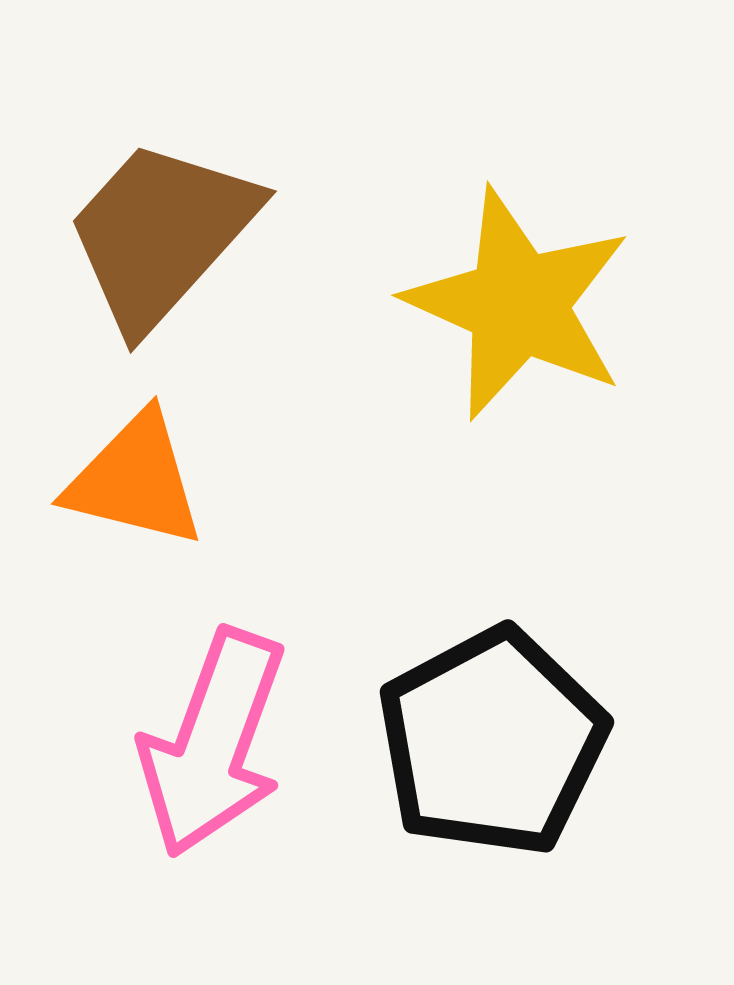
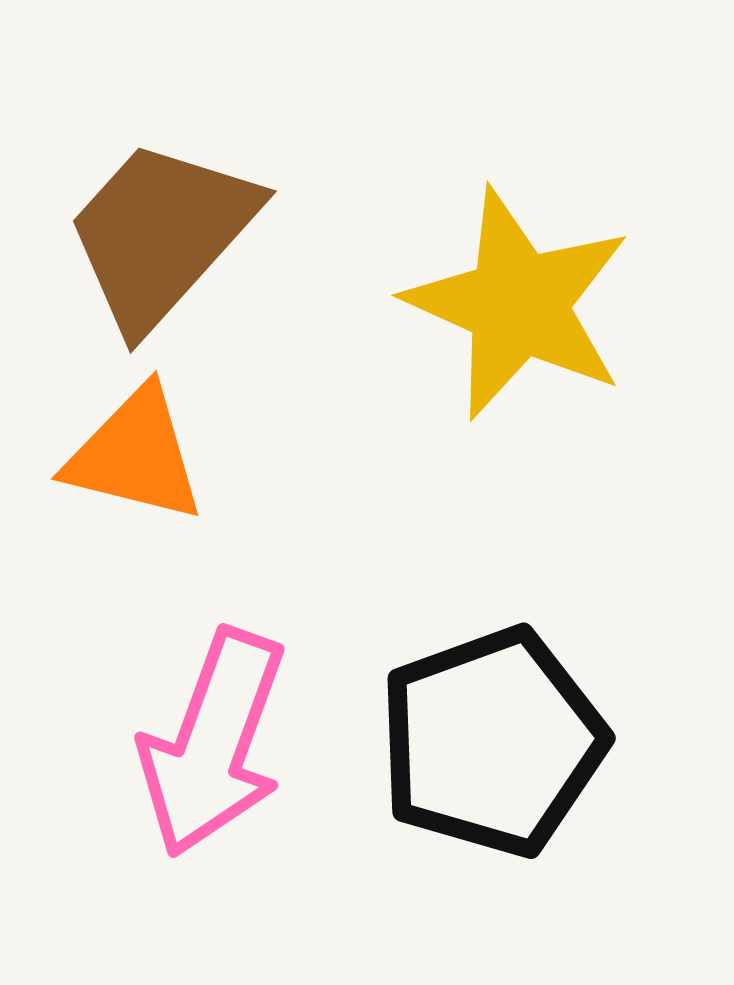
orange triangle: moved 25 px up
black pentagon: rotated 8 degrees clockwise
